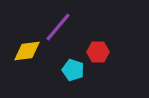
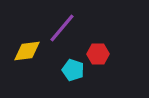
purple line: moved 4 px right, 1 px down
red hexagon: moved 2 px down
